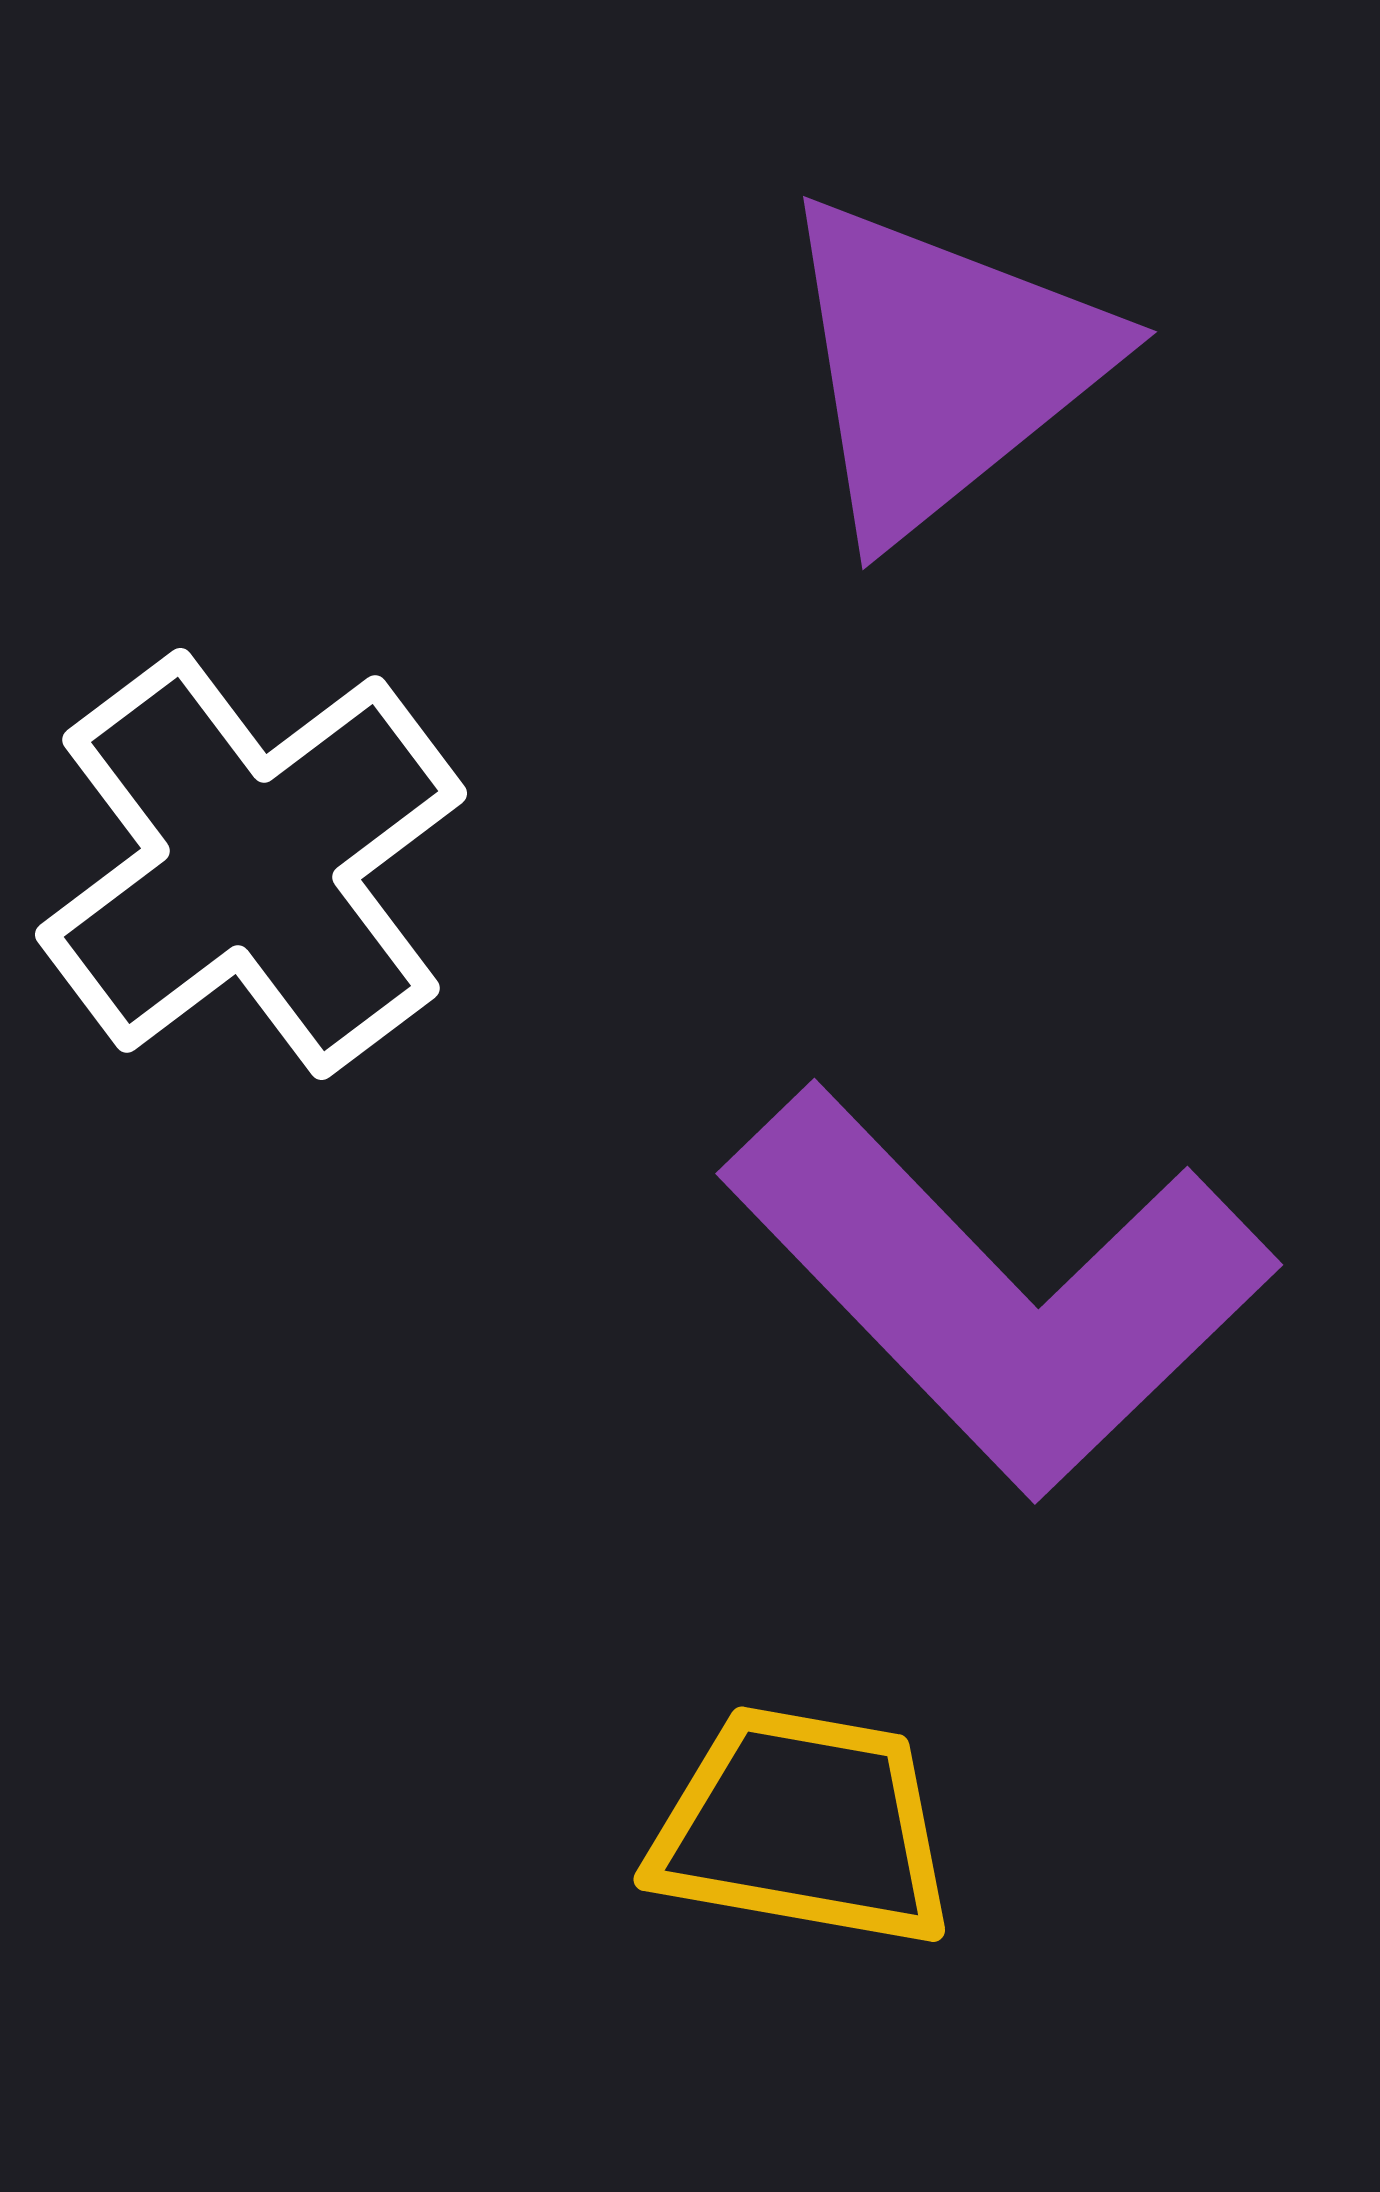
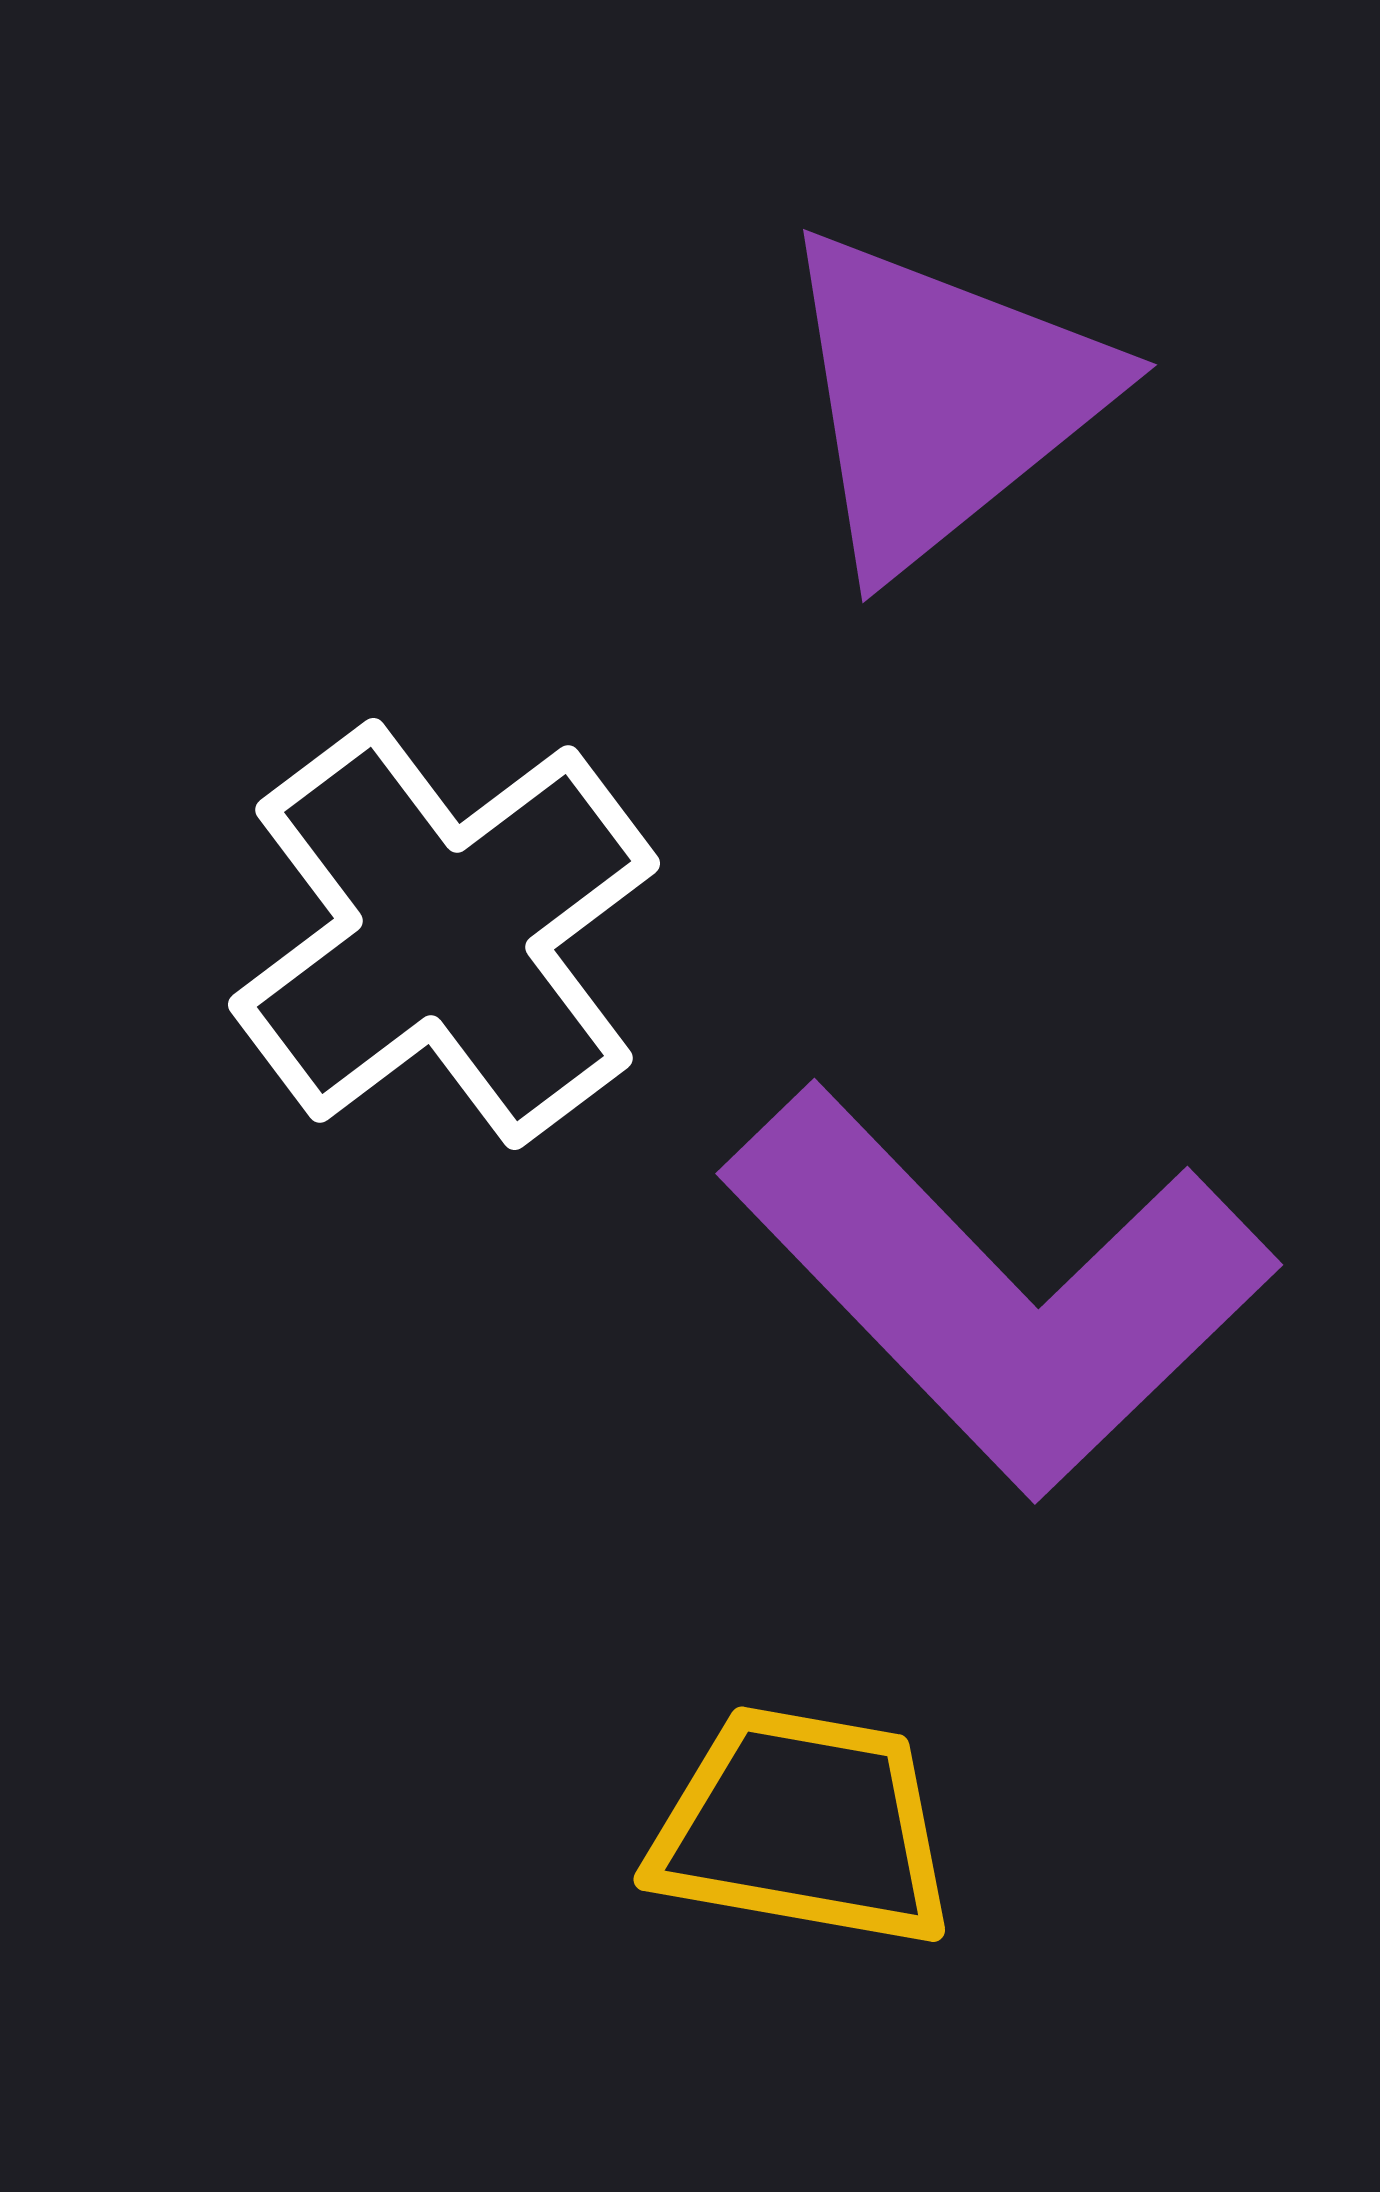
purple triangle: moved 33 px down
white cross: moved 193 px right, 70 px down
